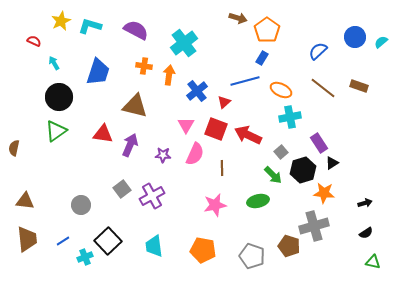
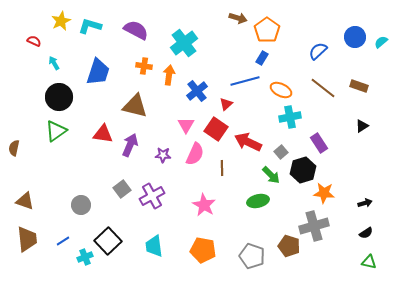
red triangle at (224, 102): moved 2 px right, 2 px down
red square at (216, 129): rotated 15 degrees clockwise
red arrow at (248, 135): moved 7 px down
black triangle at (332, 163): moved 30 px right, 37 px up
green arrow at (273, 175): moved 2 px left
brown triangle at (25, 201): rotated 12 degrees clockwise
pink star at (215, 205): moved 11 px left; rotated 30 degrees counterclockwise
green triangle at (373, 262): moved 4 px left
